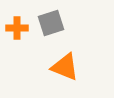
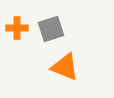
gray square: moved 6 px down
